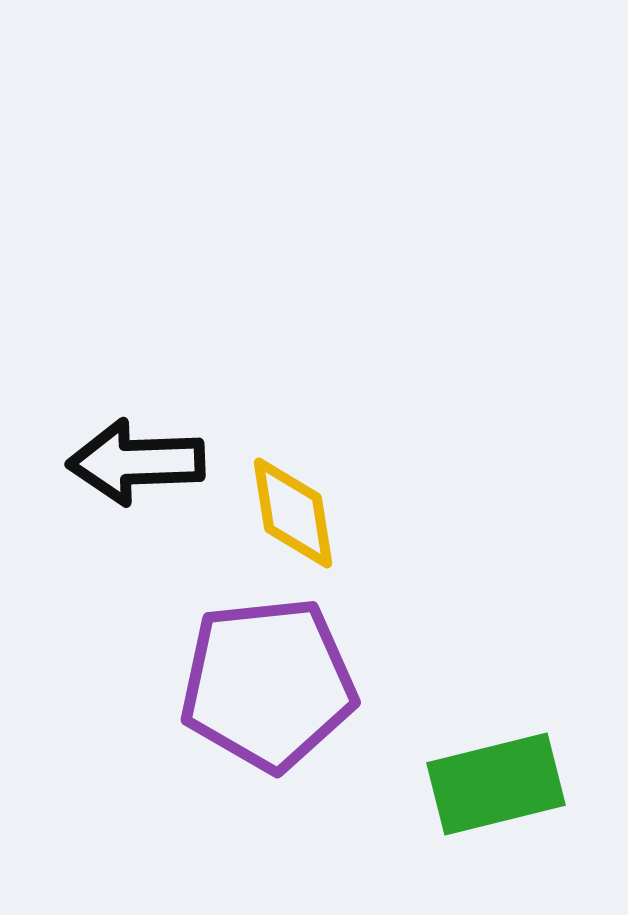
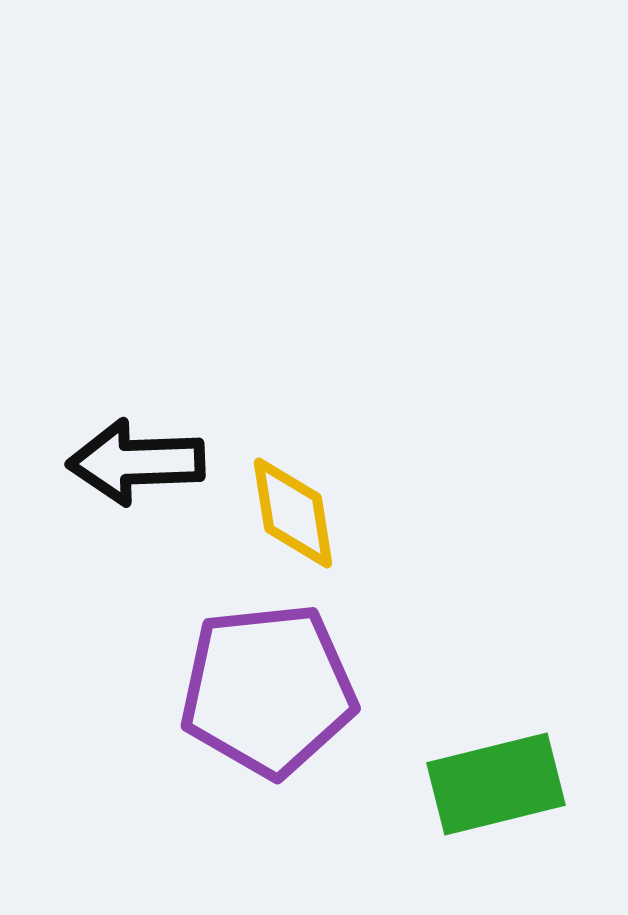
purple pentagon: moved 6 px down
